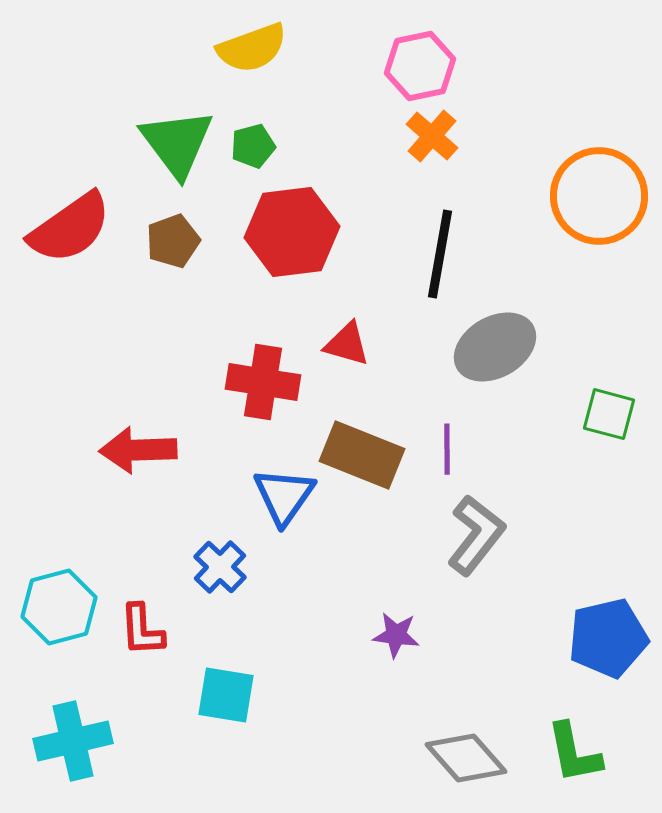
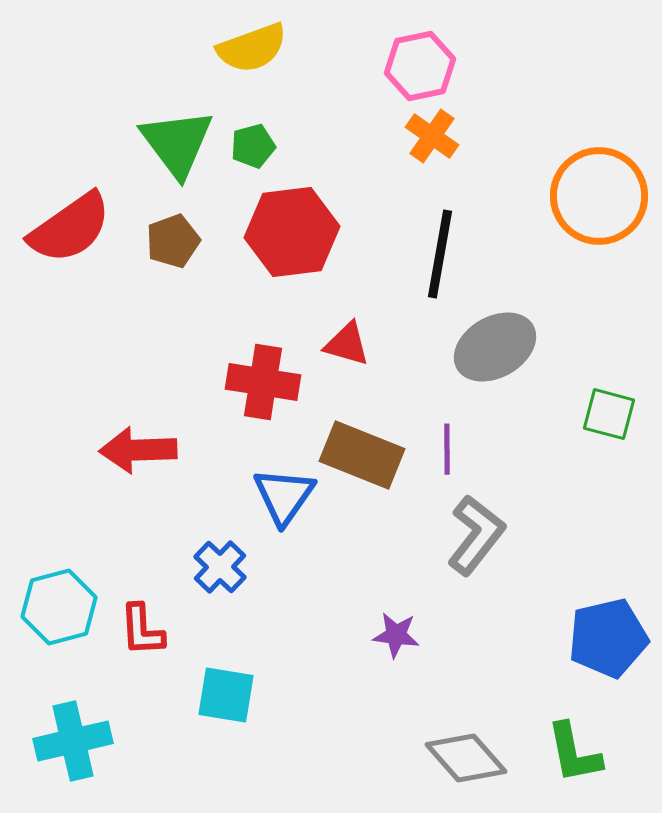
orange cross: rotated 6 degrees counterclockwise
